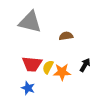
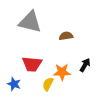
yellow semicircle: moved 17 px down
blue star: moved 14 px left, 4 px up
